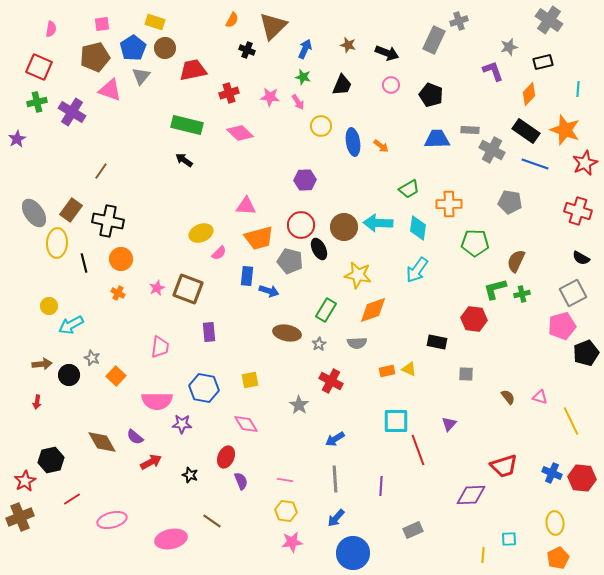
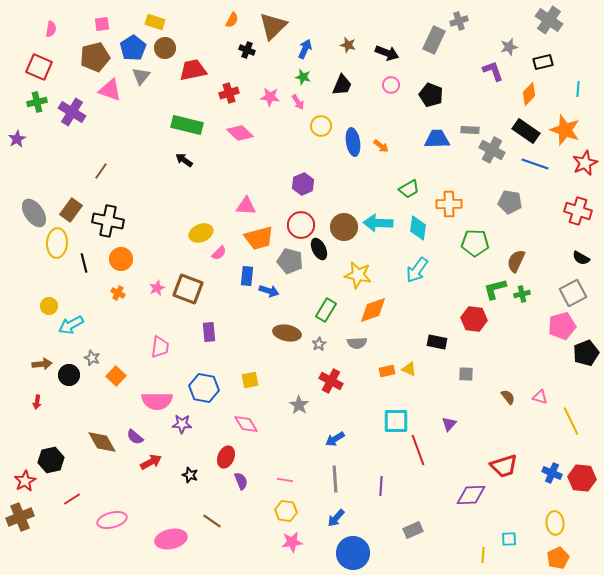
purple hexagon at (305, 180): moved 2 px left, 4 px down; rotated 20 degrees counterclockwise
